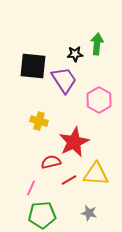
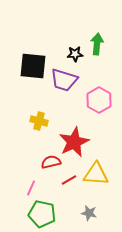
purple trapezoid: rotated 140 degrees clockwise
green pentagon: moved 1 px up; rotated 16 degrees clockwise
